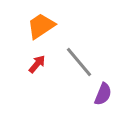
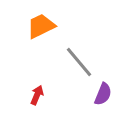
orange trapezoid: rotated 8 degrees clockwise
red arrow: moved 31 px down; rotated 18 degrees counterclockwise
